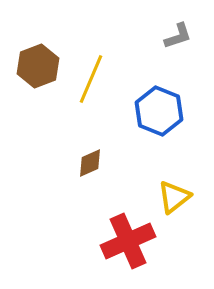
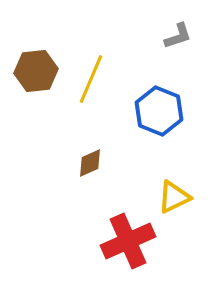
brown hexagon: moved 2 px left, 5 px down; rotated 15 degrees clockwise
yellow triangle: rotated 12 degrees clockwise
